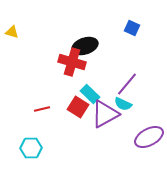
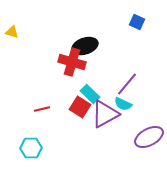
blue square: moved 5 px right, 6 px up
red square: moved 2 px right
